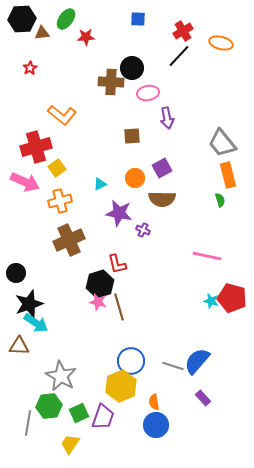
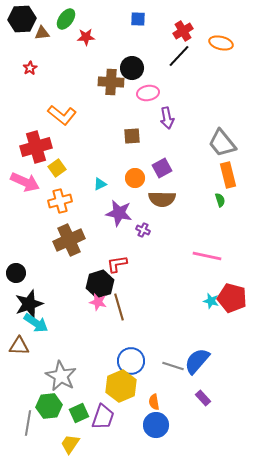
red L-shape at (117, 264): rotated 95 degrees clockwise
